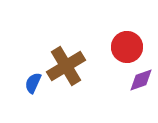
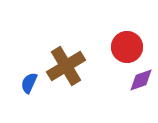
blue semicircle: moved 4 px left
